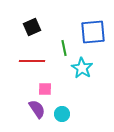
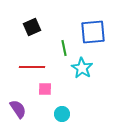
red line: moved 6 px down
purple semicircle: moved 19 px left
